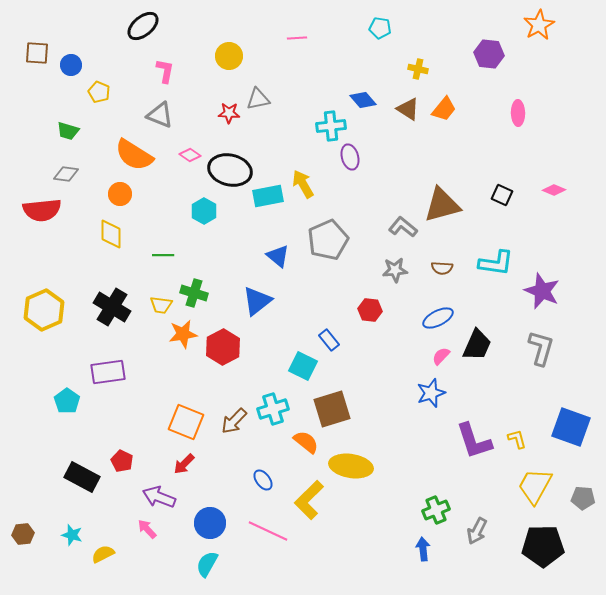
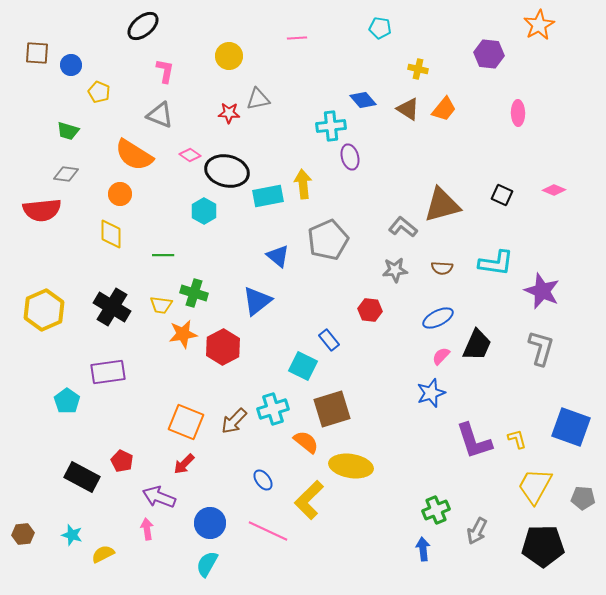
black ellipse at (230, 170): moved 3 px left, 1 px down
yellow arrow at (303, 184): rotated 24 degrees clockwise
pink arrow at (147, 529): rotated 35 degrees clockwise
